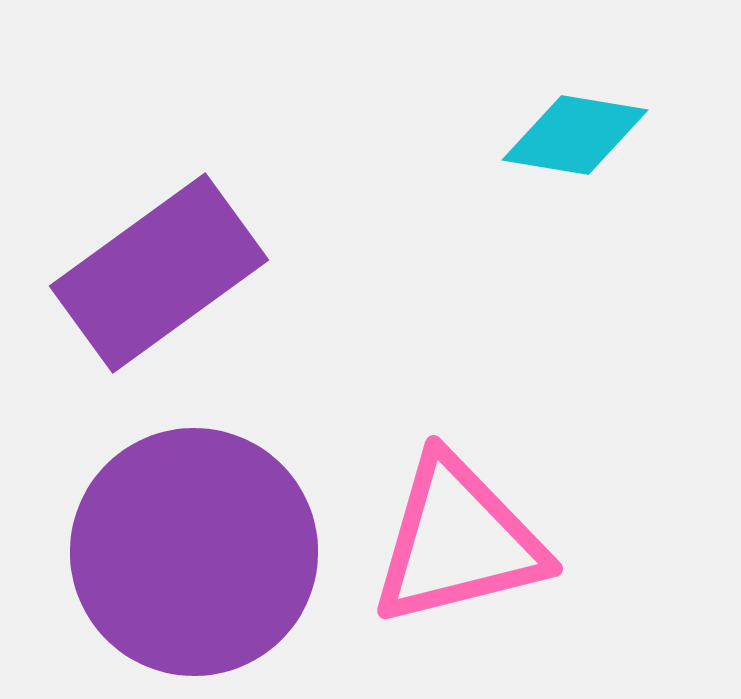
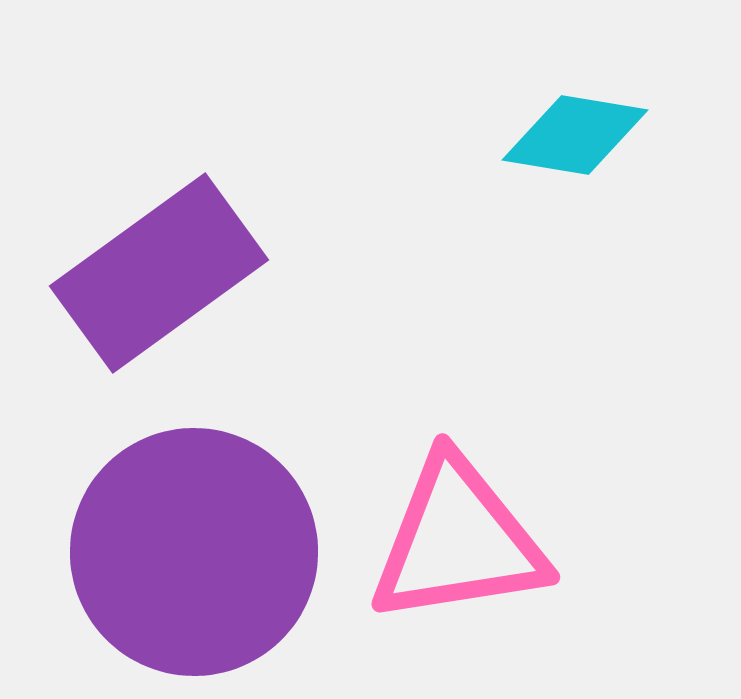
pink triangle: rotated 5 degrees clockwise
